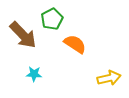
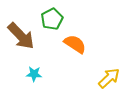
brown arrow: moved 2 px left, 1 px down
yellow arrow: rotated 30 degrees counterclockwise
